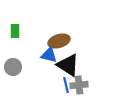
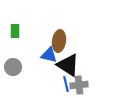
brown ellipse: rotated 65 degrees counterclockwise
blue line: moved 1 px up
